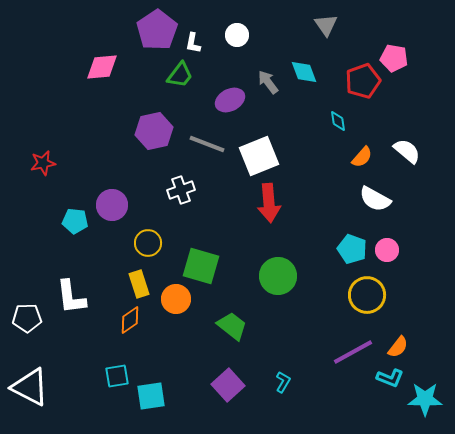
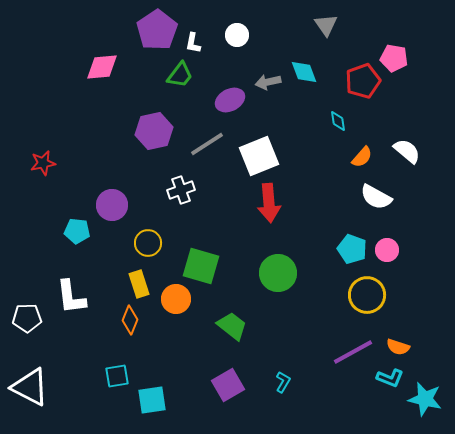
gray arrow at (268, 82): rotated 65 degrees counterclockwise
gray line at (207, 144): rotated 54 degrees counterclockwise
white semicircle at (375, 199): moved 1 px right, 2 px up
cyan pentagon at (75, 221): moved 2 px right, 10 px down
green circle at (278, 276): moved 3 px up
orange diamond at (130, 320): rotated 32 degrees counterclockwise
orange semicircle at (398, 347): rotated 70 degrees clockwise
purple square at (228, 385): rotated 12 degrees clockwise
cyan square at (151, 396): moved 1 px right, 4 px down
cyan star at (425, 399): rotated 12 degrees clockwise
